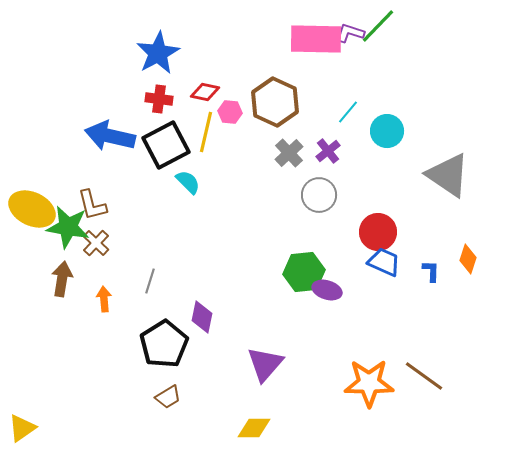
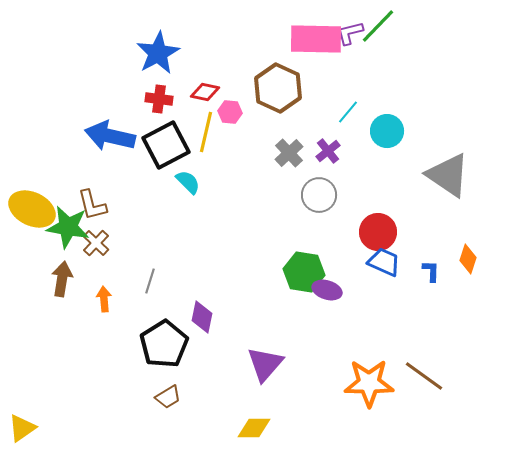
purple L-shape: rotated 32 degrees counterclockwise
brown hexagon: moved 3 px right, 14 px up
green hexagon: rotated 15 degrees clockwise
